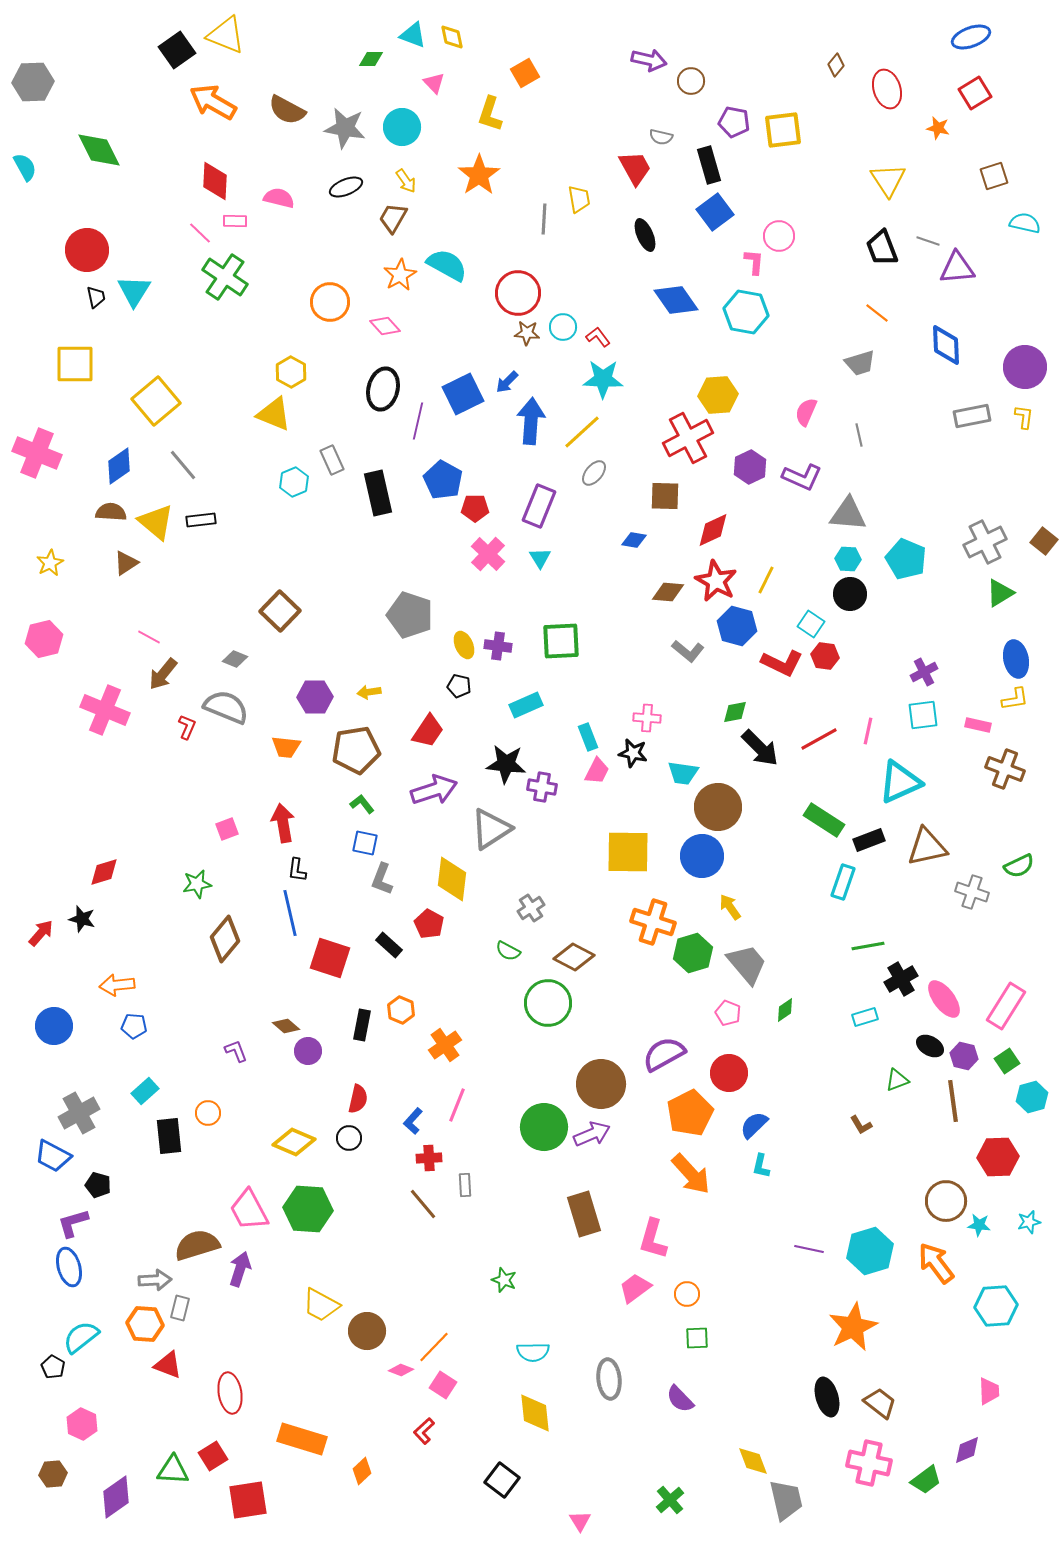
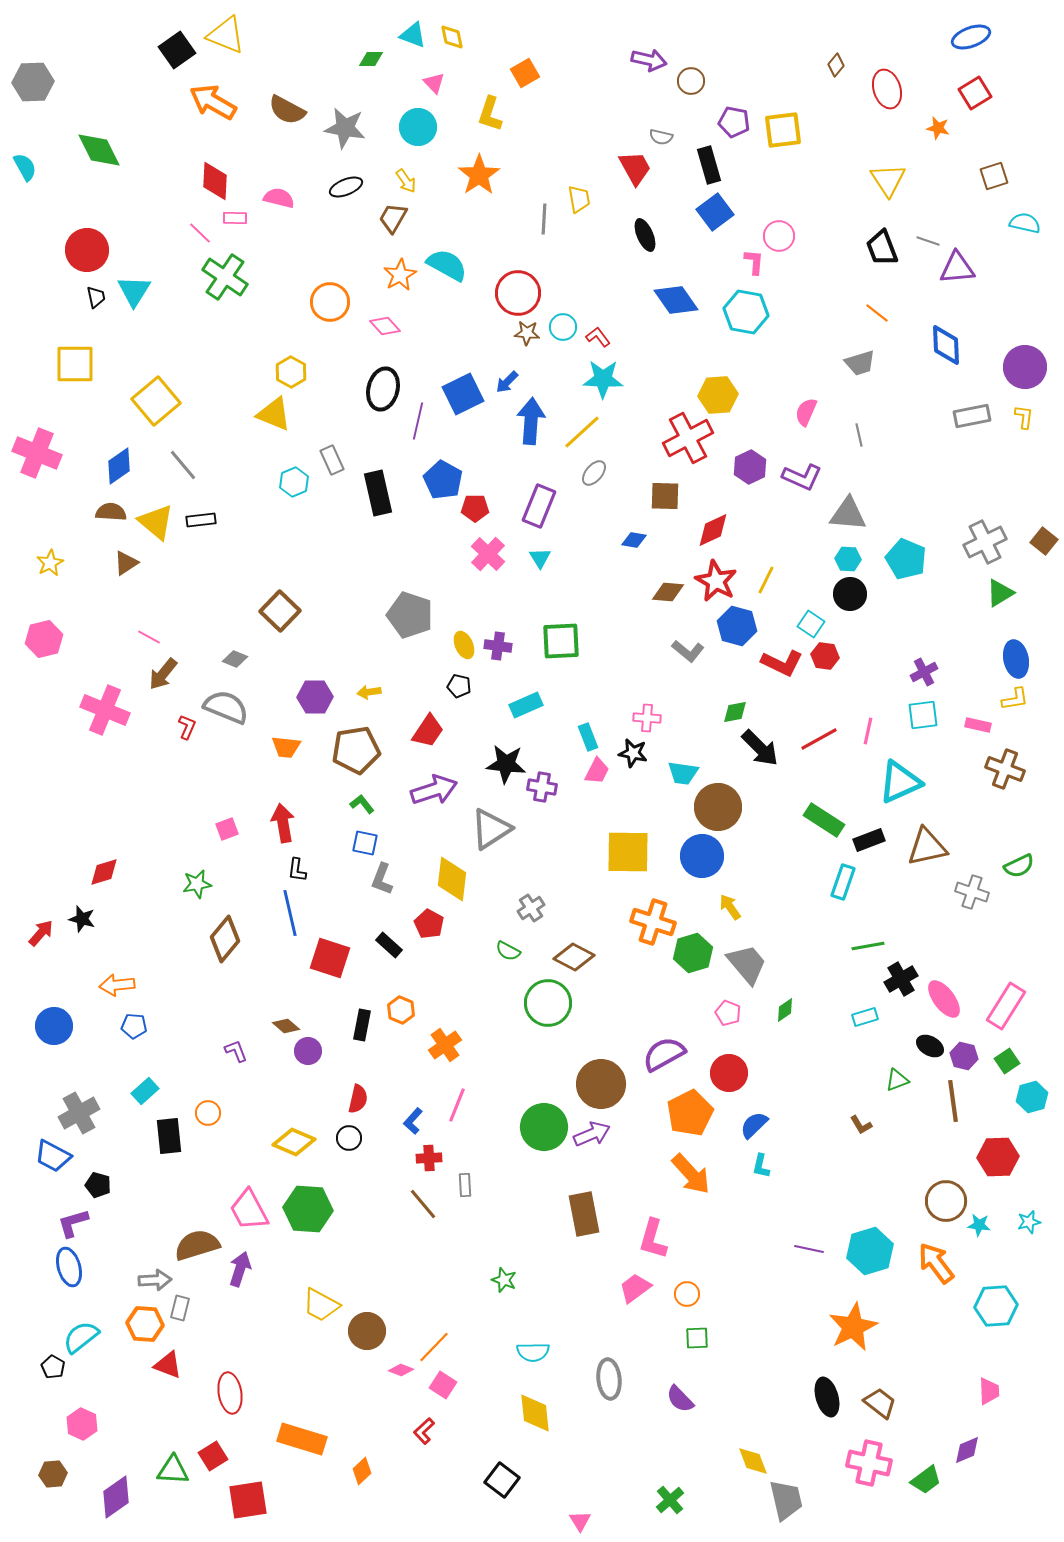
cyan circle at (402, 127): moved 16 px right
pink rectangle at (235, 221): moved 3 px up
brown rectangle at (584, 1214): rotated 6 degrees clockwise
